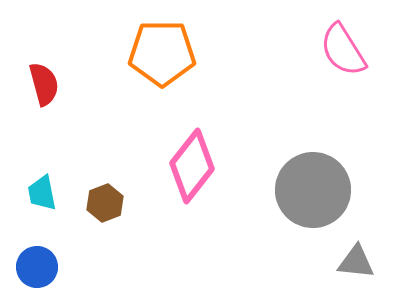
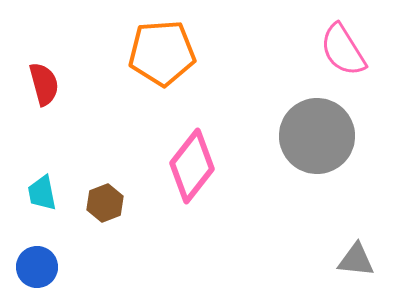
orange pentagon: rotated 4 degrees counterclockwise
gray circle: moved 4 px right, 54 px up
gray triangle: moved 2 px up
